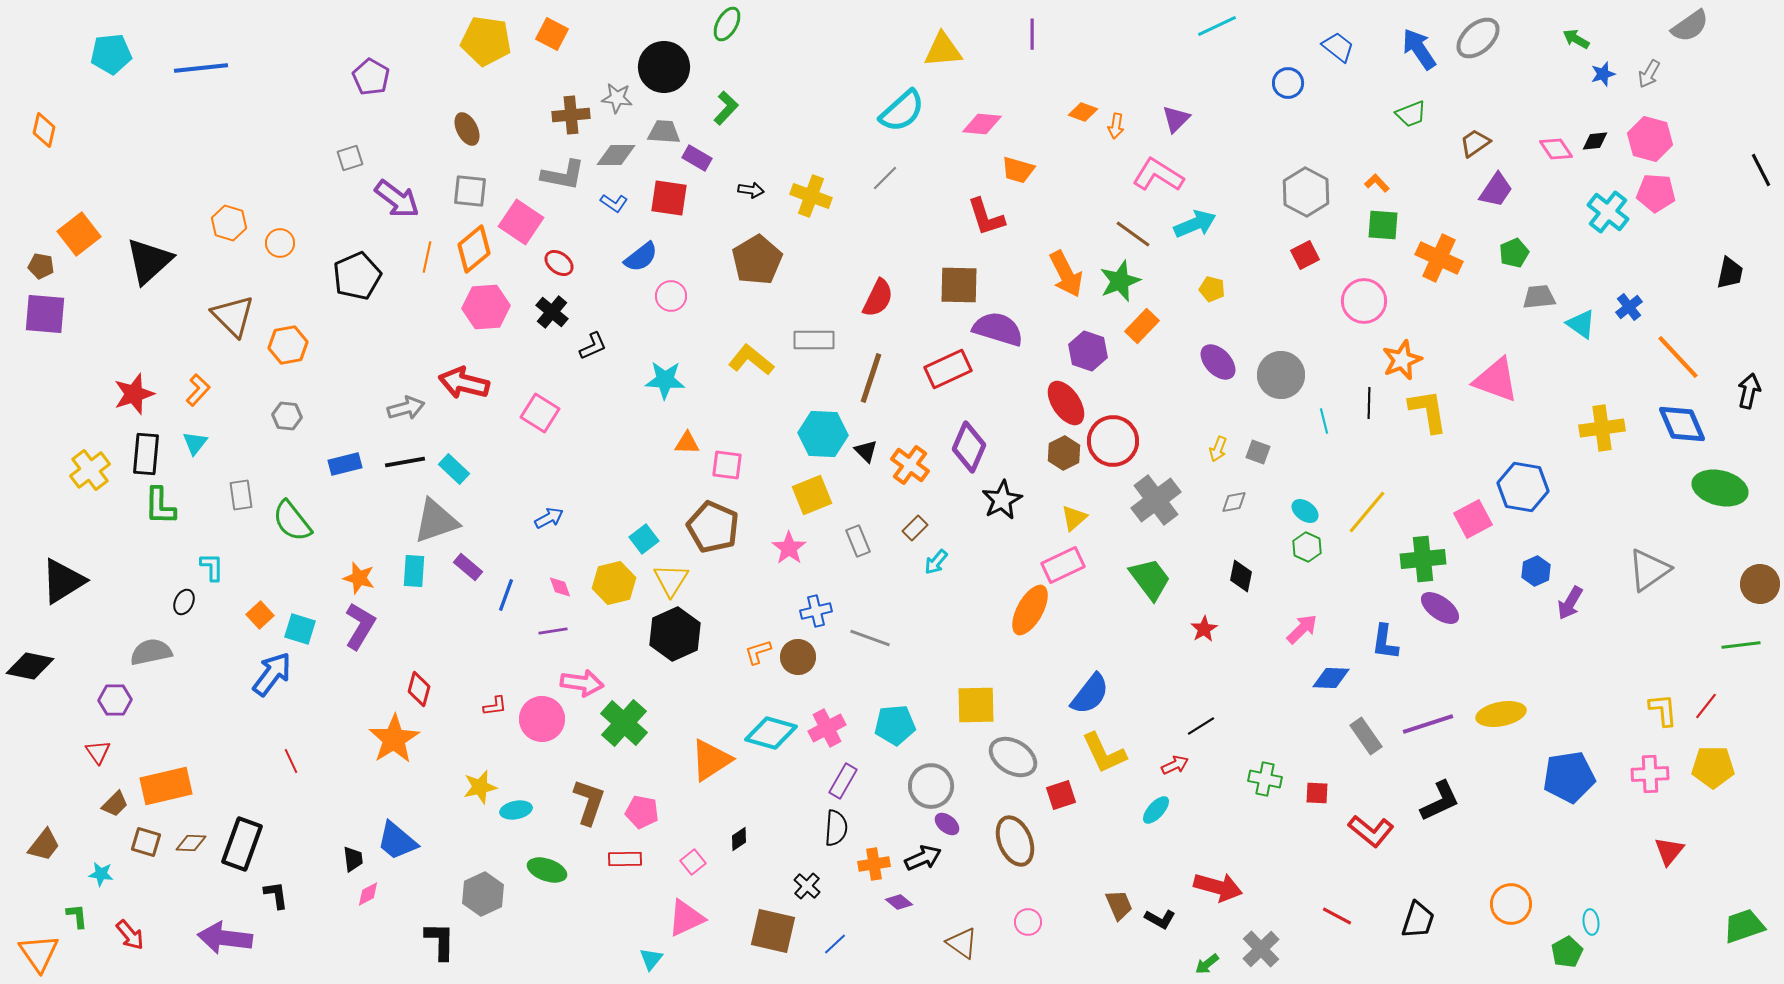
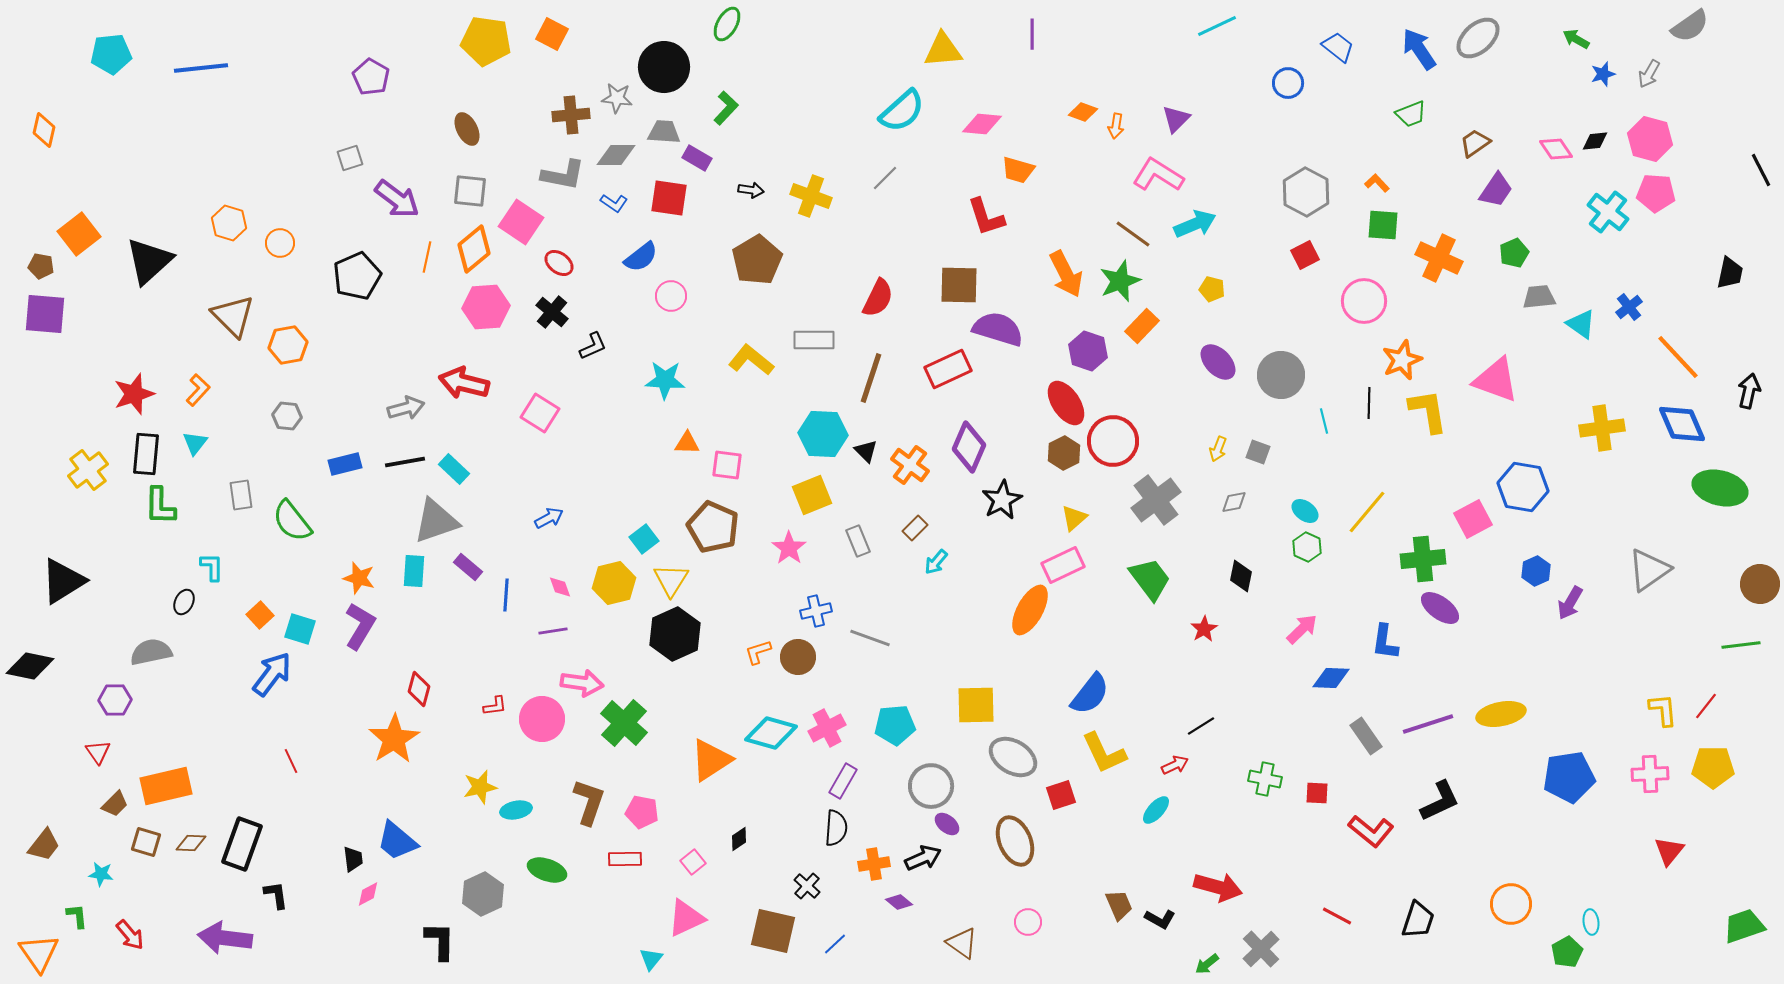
yellow cross at (90, 470): moved 2 px left
blue line at (506, 595): rotated 16 degrees counterclockwise
